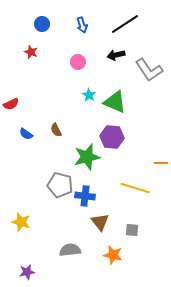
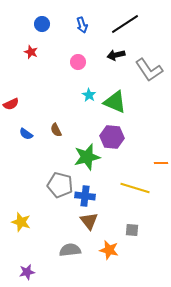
brown triangle: moved 11 px left, 1 px up
orange star: moved 4 px left, 5 px up
